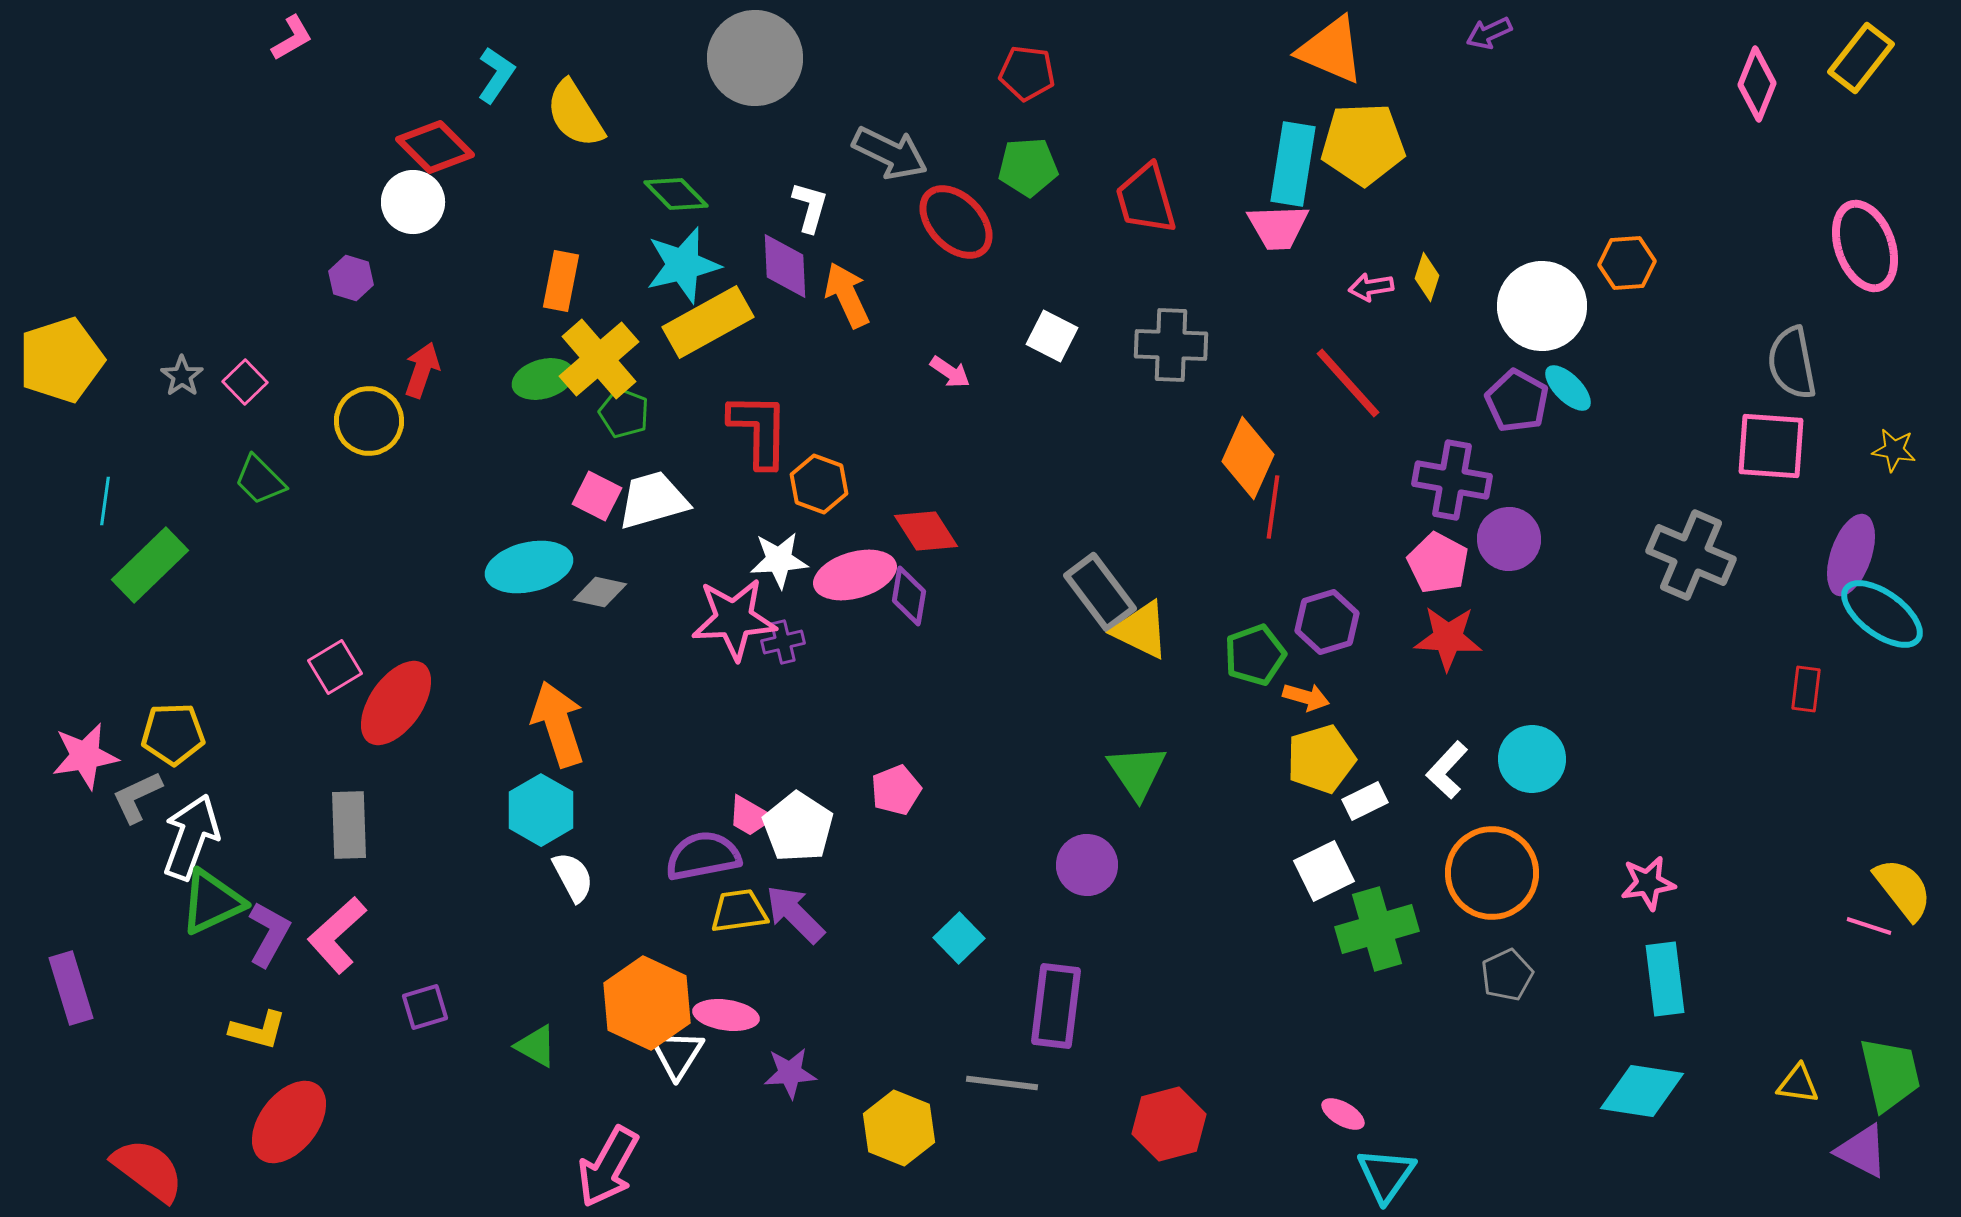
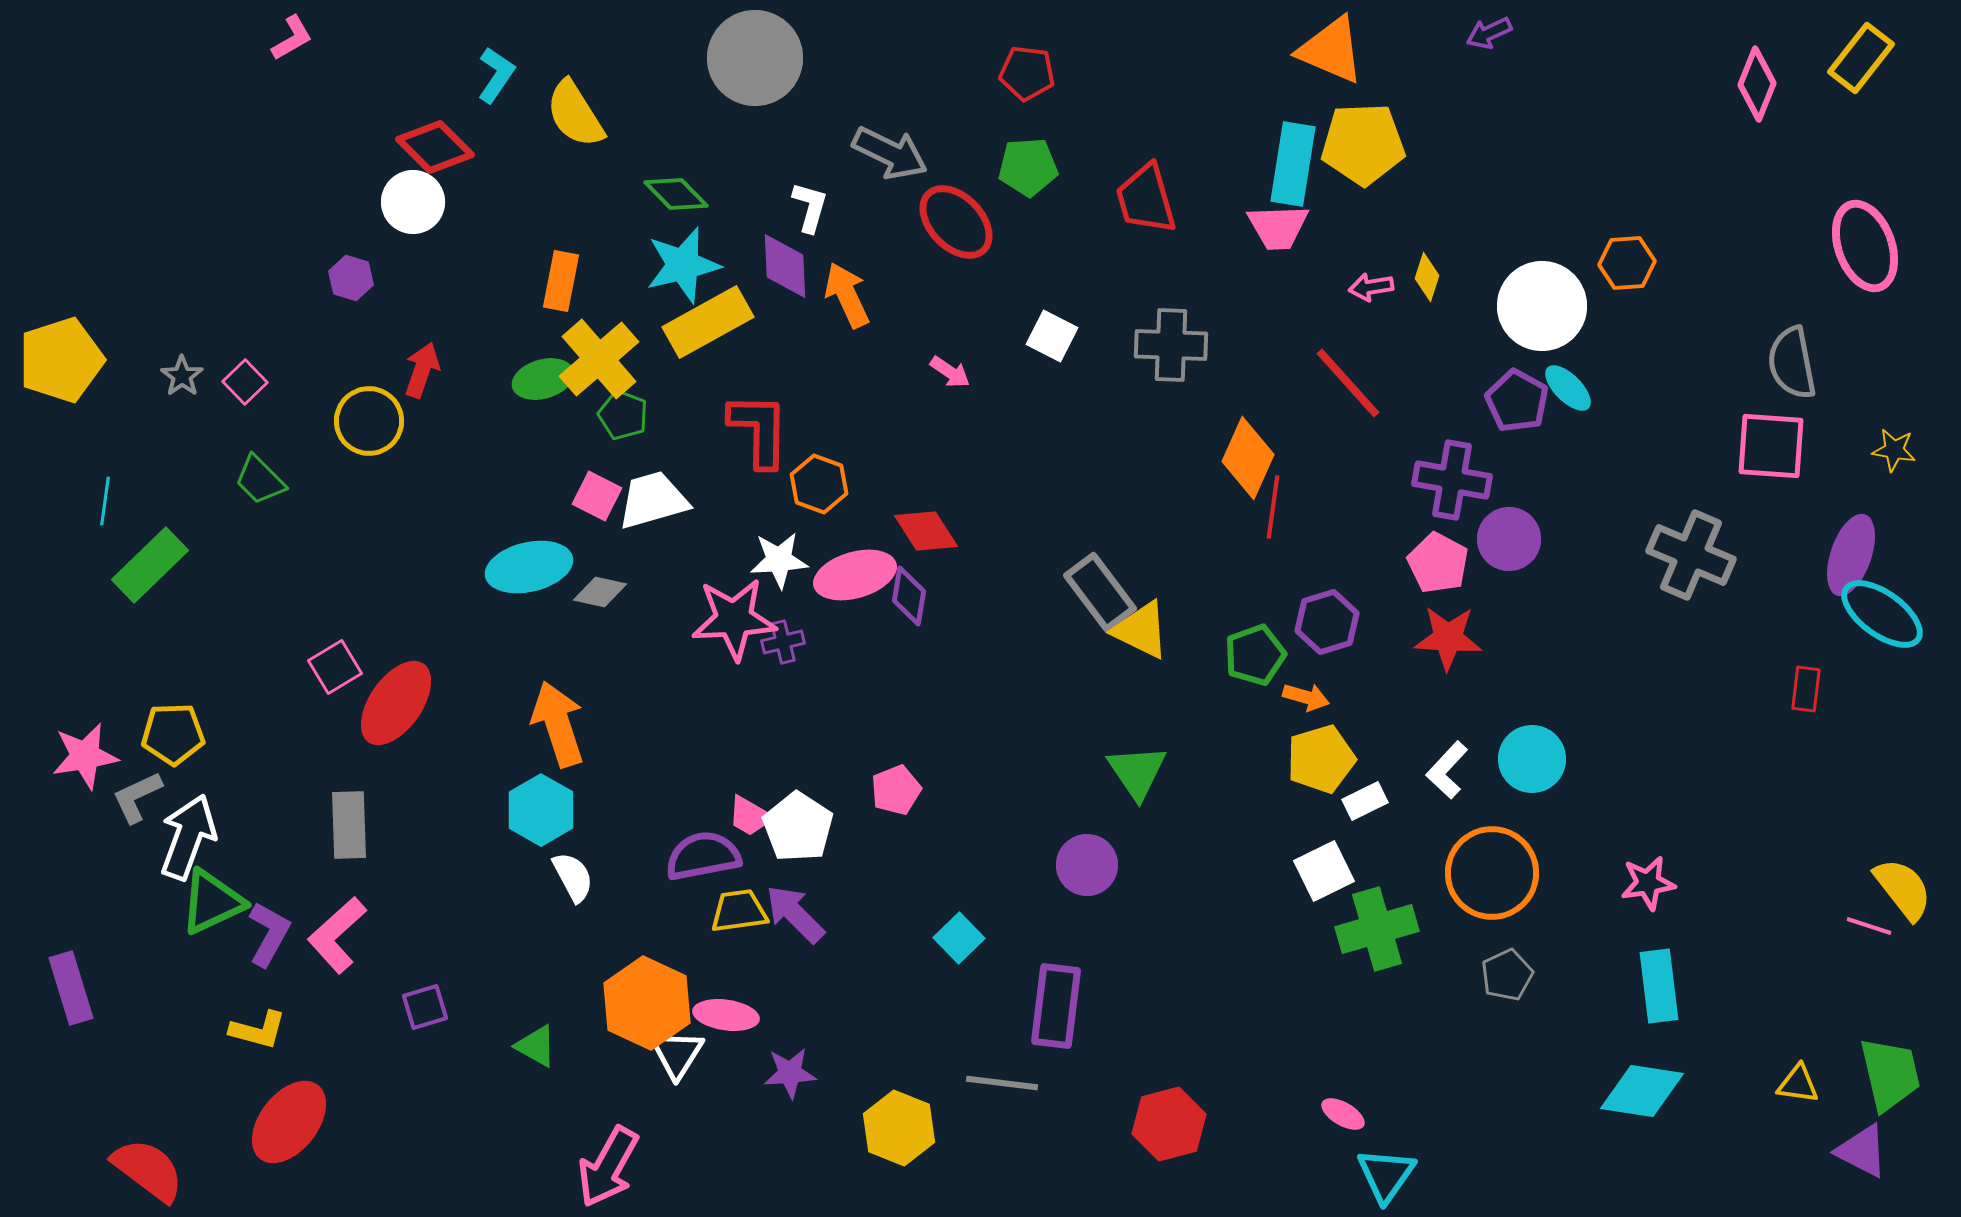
green pentagon at (624, 413): moved 1 px left, 2 px down
white arrow at (191, 837): moved 3 px left
cyan rectangle at (1665, 979): moved 6 px left, 7 px down
